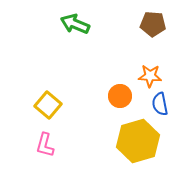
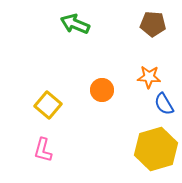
orange star: moved 1 px left, 1 px down
orange circle: moved 18 px left, 6 px up
blue semicircle: moved 4 px right; rotated 20 degrees counterclockwise
yellow hexagon: moved 18 px right, 8 px down
pink L-shape: moved 2 px left, 5 px down
